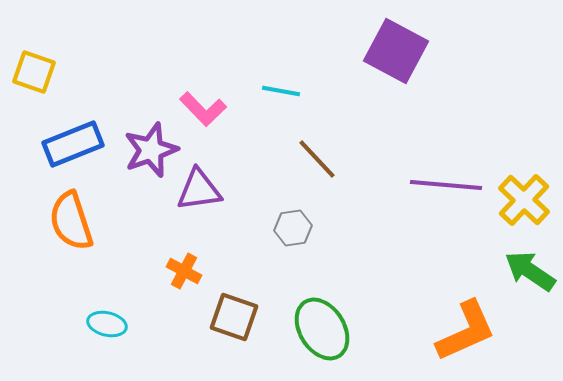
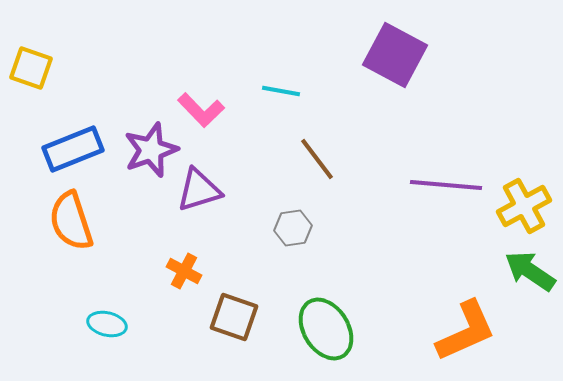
purple square: moved 1 px left, 4 px down
yellow square: moved 3 px left, 4 px up
pink L-shape: moved 2 px left, 1 px down
blue rectangle: moved 5 px down
brown line: rotated 6 degrees clockwise
purple triangle: rotated 9 degrees counterclockwise
yellow cross: moved 6 px down; rotated 18 degrees clockwise
green ellipse: moved 4 px right
